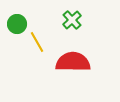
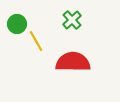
yellow line: moved 1 px left, 1 px up
